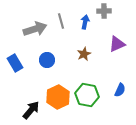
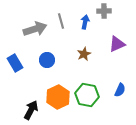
black arrow: rotated 12 degrees counterclockwise
